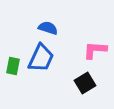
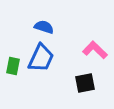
blue semicircle: moved 4 px left, 1 px up
pink L-shape: rotated 40 degrees clockwise
black square: rotated 20 degrees clockwise
